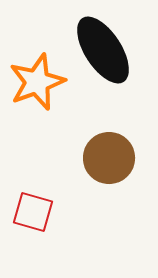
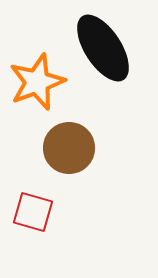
black ellipse: moved 2 px up
brown circle: moved 40 px left, 10 px up
